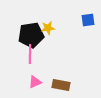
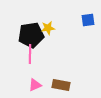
pink triangle: moved 3 px down
